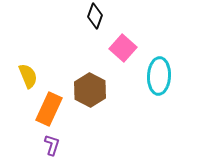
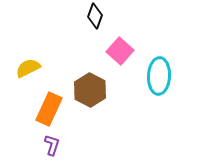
pink square: moved 3 px left, 3 px down
yellow semicircle: moved 8 px up; rotated 95 degrees counterclockwise
